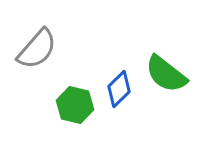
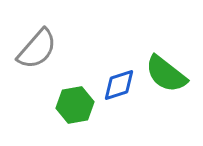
blue diamond: moved 4 px up; rotated 27 degrees clockwise
green hexagon: rotated 24 degrees counterclockwise
